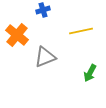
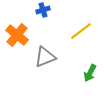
yellow line: rotated 25 degrees counterclockwise
